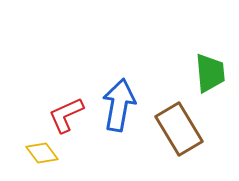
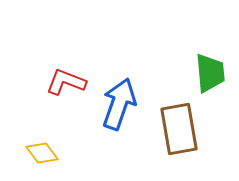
blue arrow: moved 1 px up; rotated 9 degrees clockwise
red L-shape: moved 33 px up; rotated 45 degrees clockwise
brown rectangle: rotated 21 degrees clockwise
